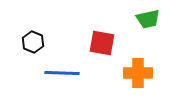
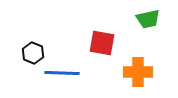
black hexagon: moved 11 px down
orange cross: moved 1 px up
